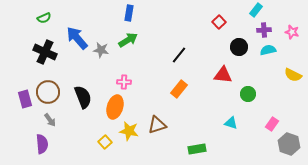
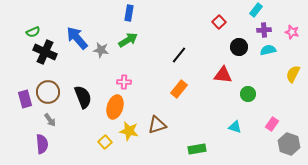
green semicircle: moved 11 px left, 14 px down
yellow semicircle: moved 1 px up; rotated 90 degrees clockwise
cyan triangle: moved 4 px right, 4 px down
